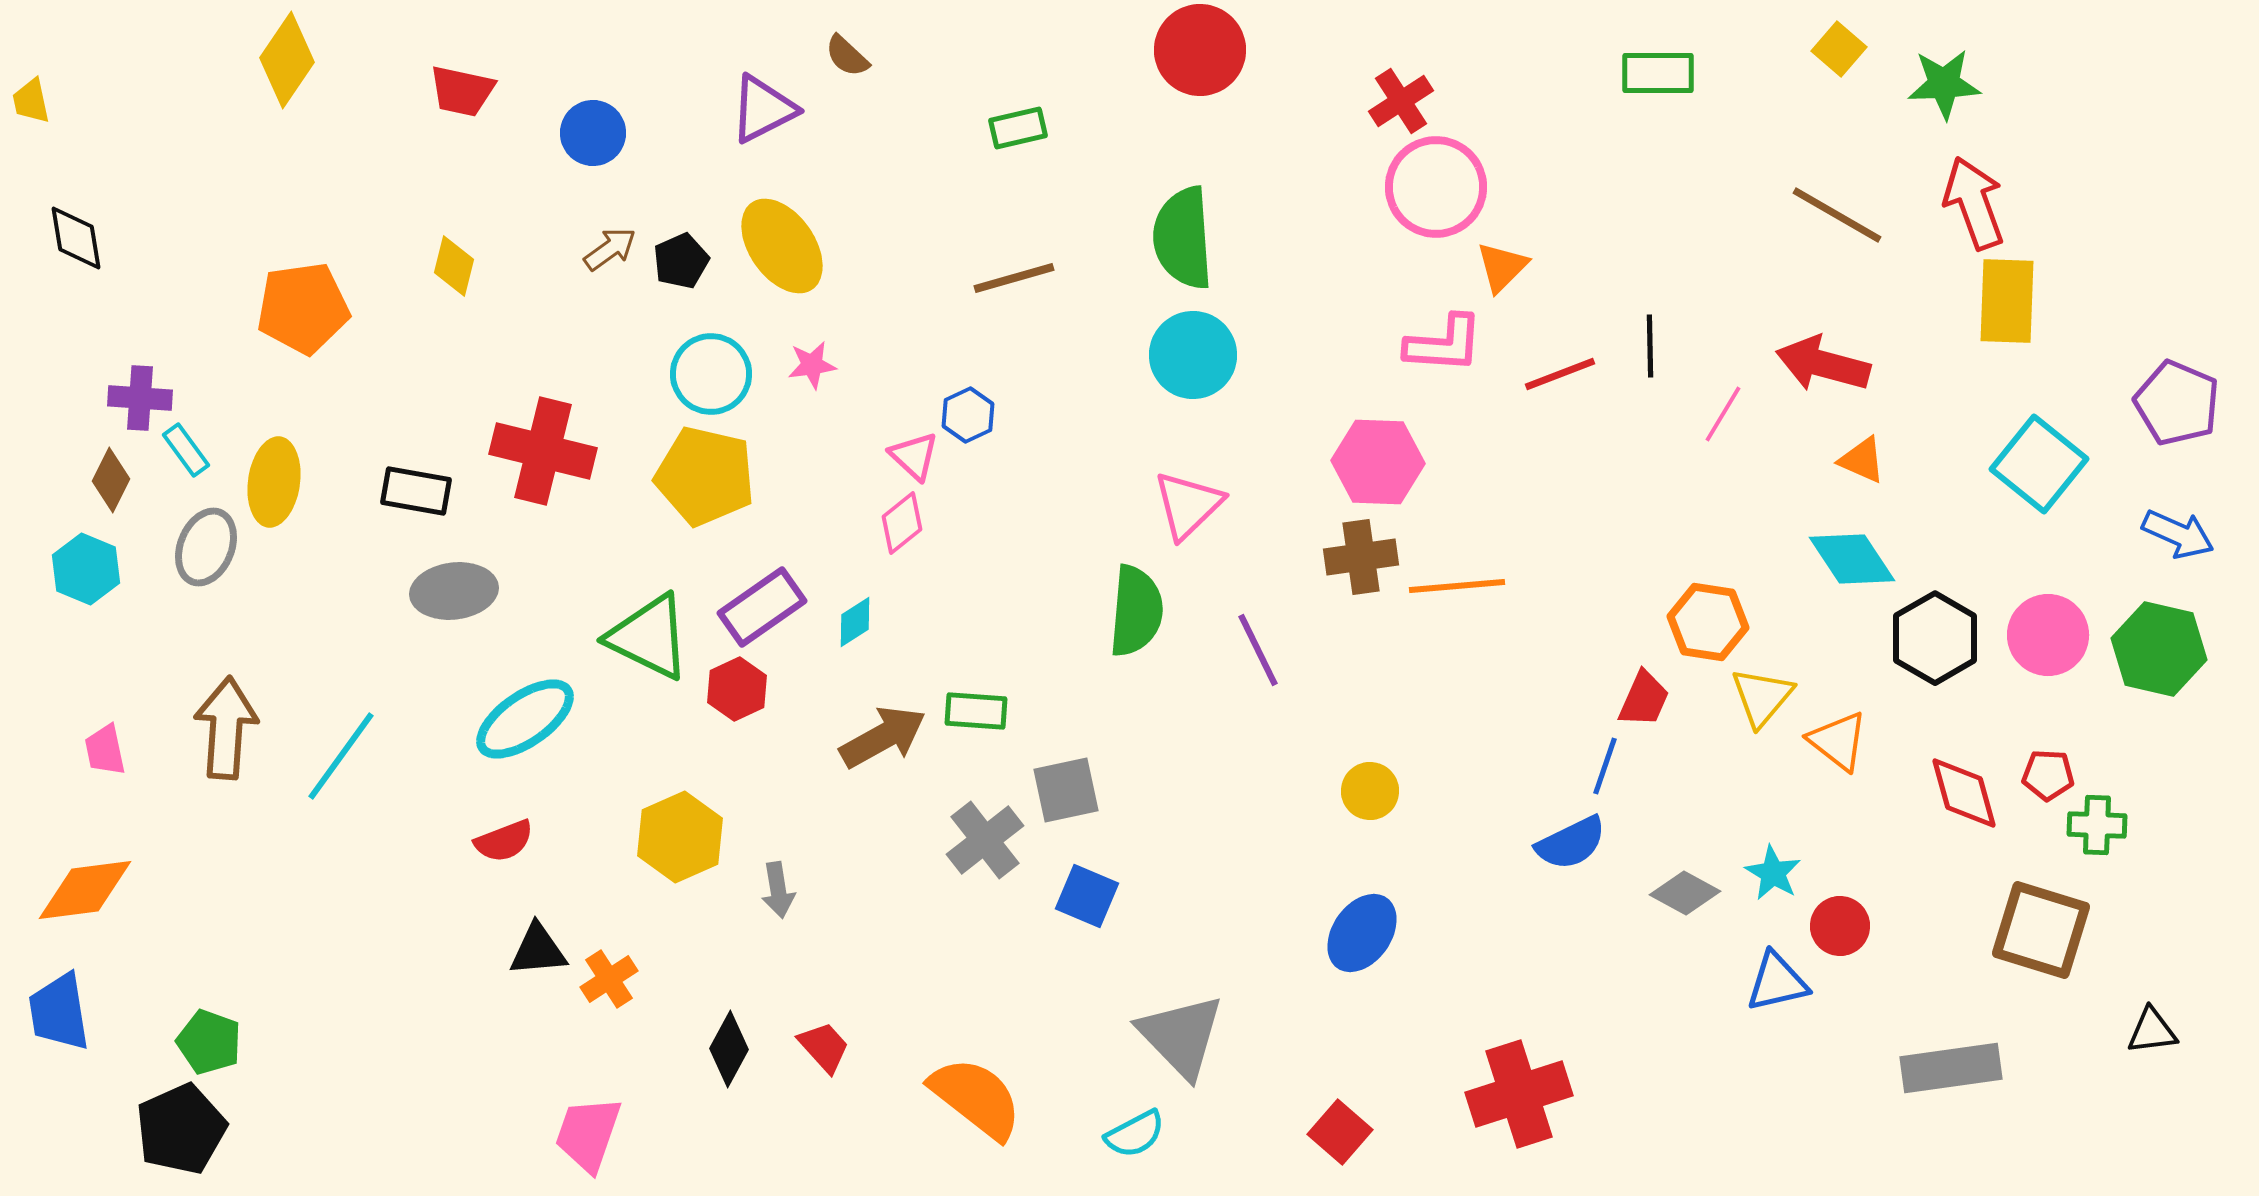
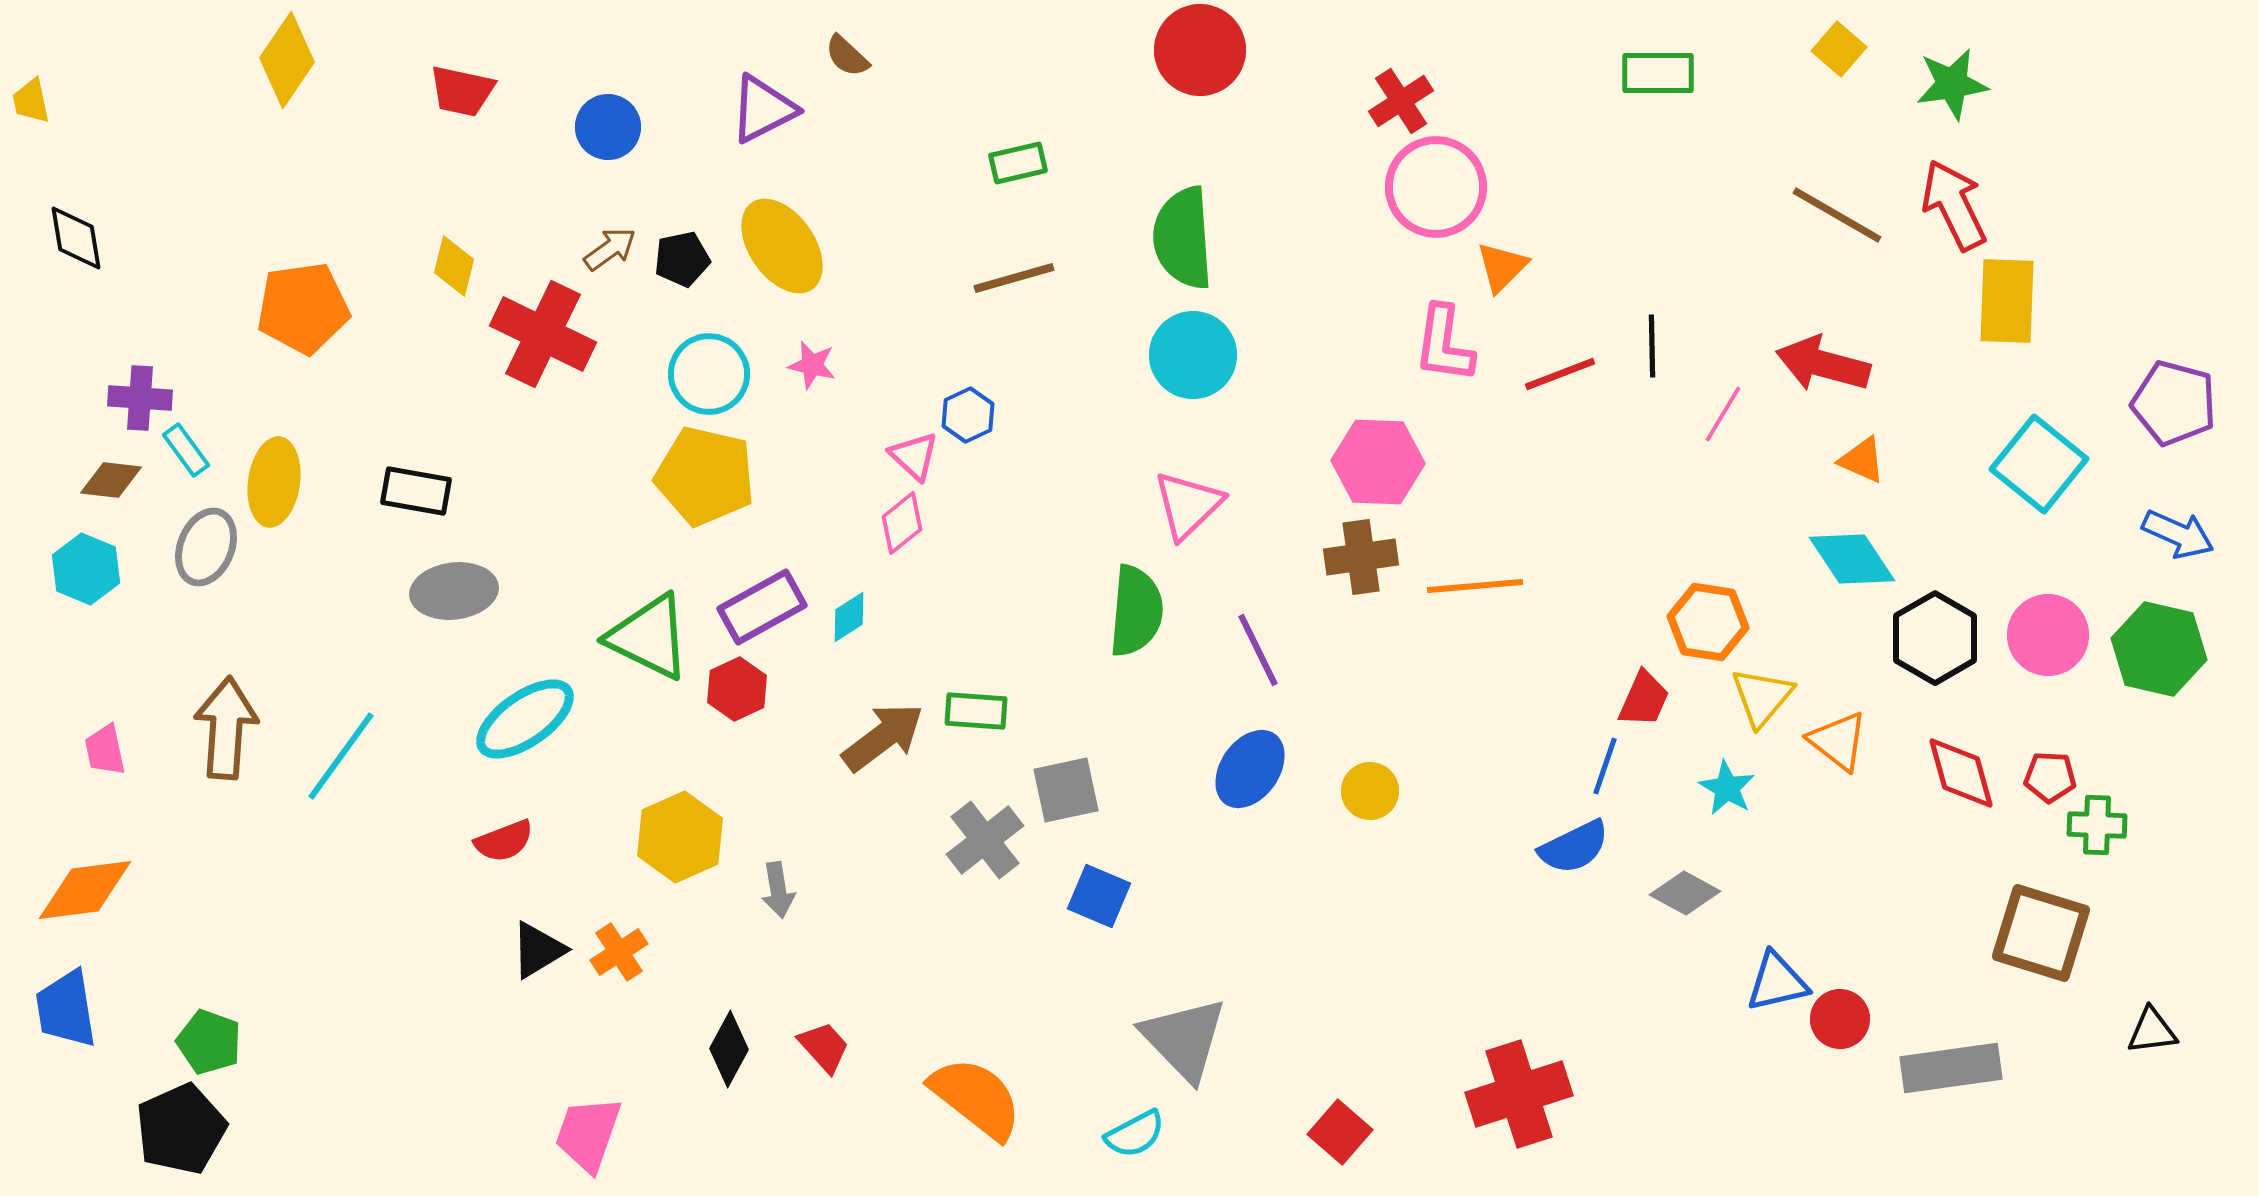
green star at (1944, 84): moved 8 px right; rotated 6 degrees counterclockwise
green rectangle at (1018, 128): moved 35 px down
blue circle at (593, 133): moved 15 px right, 6 px up
red arrow at (1974, 203): moved 20 px left, 2 px down; rotated 6 degrees counterclockwise
black pentagon at (681, 261): moved 1 px right, 2 px up; rotated 12 degrees clockwise
pink L-shape at (1444, 344): rotated 94 degrees clockwise
black line at (1650, 346): moved 2 px right
pink star at (812, 365): rotated 21 degrees clockwise
cyan circle at (711, 374): moved 2 px left
purple pentagon at (2177, 403): moved 3 px left; rotated 8 degrees counterclockwise
red cross at (543, 451): moved 117 px up; rotated 12 degrees clockwise
brown diamond at (111, 480): rotated 70 degrees clockwise
orange line at (1457, 586): moved 18 px right
purple rectangle at (762, 607): rotated 6 degrees clockwise
cyan diamond at (855, 622): moved 6 px left, 5 px up
brown arrow at (883, 737): rotated 8 degrees counterclockwise
red pentagon at (2048, 775): moved 2 px right, 2 px down
red diamond at (1964, 793): moved 3 px left, 20 px up
blue semicircle at (1571, 843): moved 3 px right, 4 px down
cyan star at (1773, 873): moved 46 px left, 85 px up
blue square at (1087, 896): moved 12 px right
red circle at (1840, 926): moved 93 px down
brown square at (2041, 930): moved 3 px down
blue ellipse at (1362, 933): moved 112 px left, 164 px up
black triangle at (538, 950): rotated 26 degrees counterclockwise
orange cross at (609, 979): moved 10 px right, 27 px up
blue trapezoid at (59, 1012): moved 7 px right, 3 px up
gray triangle at (1181, 1036): moved 3 px right, 3 px down
